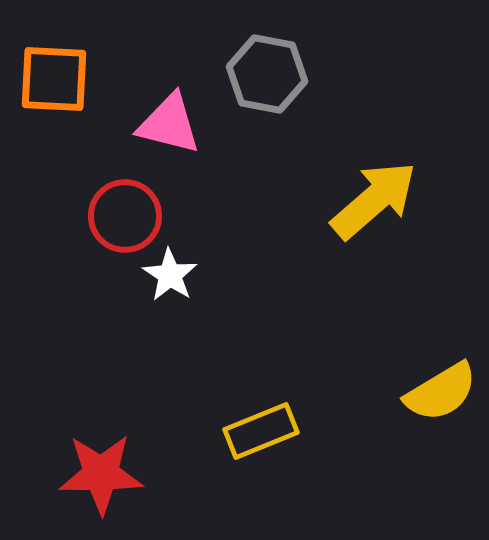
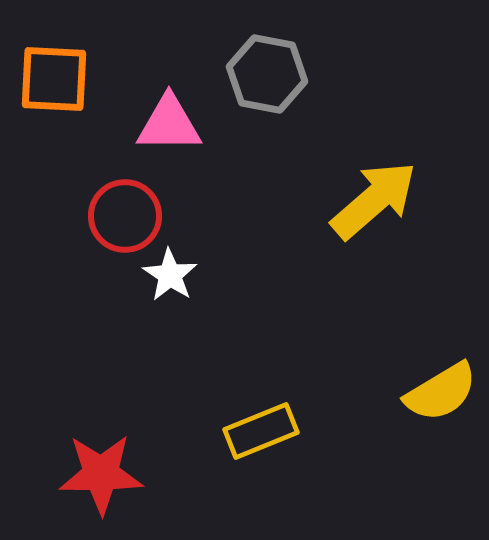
pink triangle: rotated 14 degrees counterclockwise
